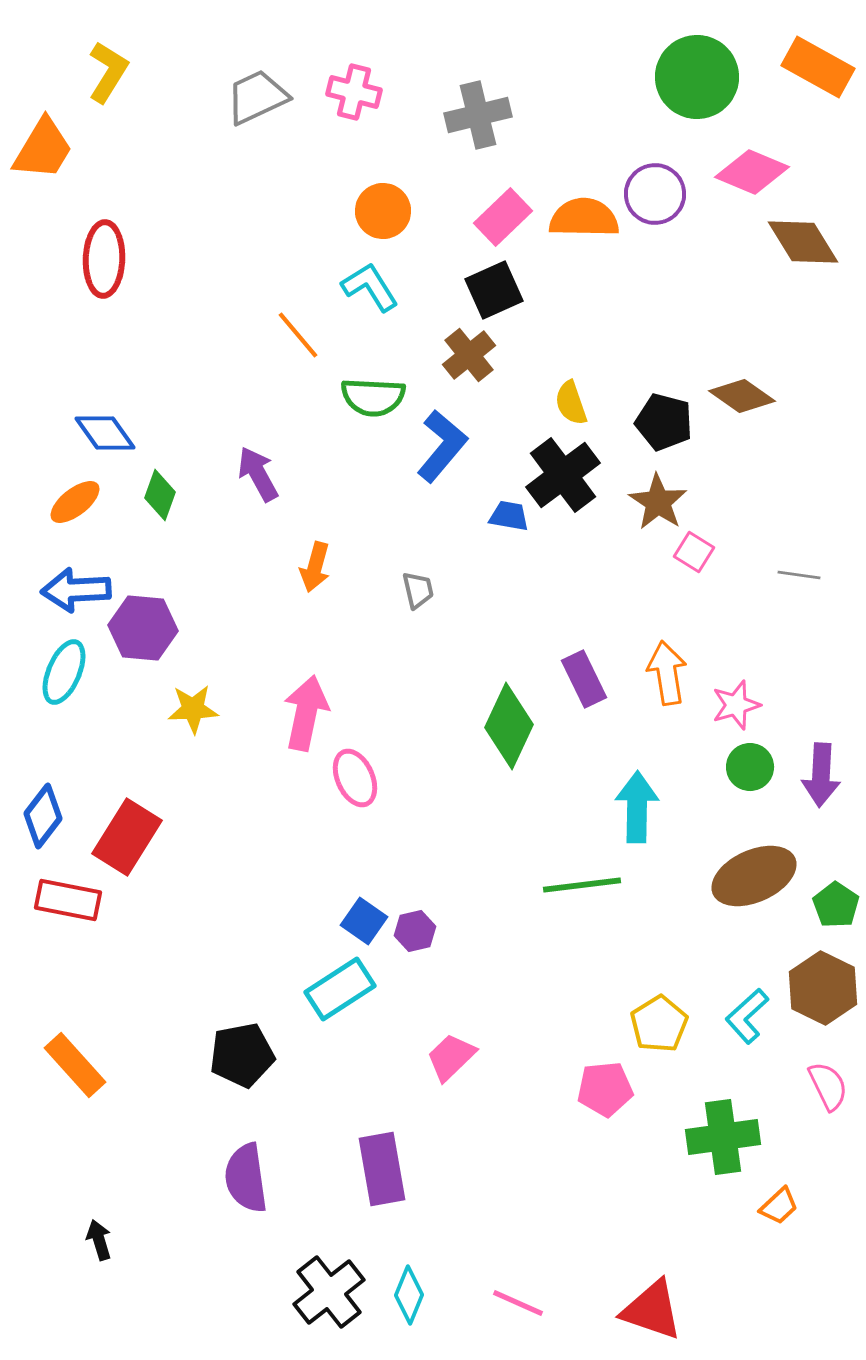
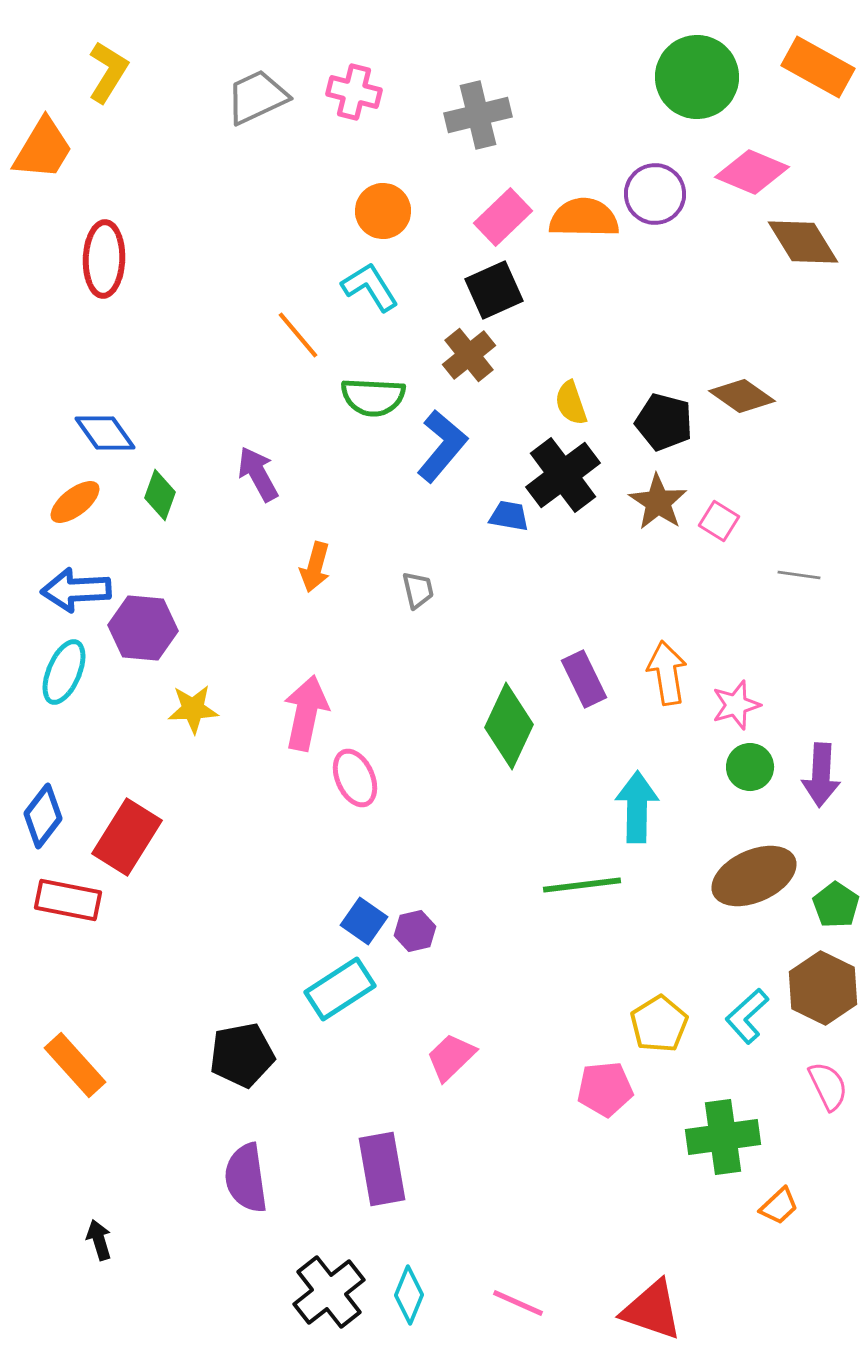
pink square at (694, 552): moved 25 px right, 31 px up
